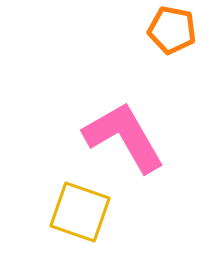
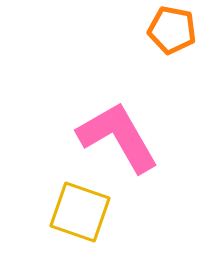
pink L-shape: moved 6 px left
